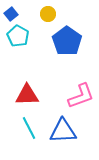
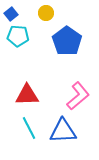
yellow circle: moved 2 px left, 1 px up
cyan pentagon: rotated 25 degrees counterclockwise
pink L-shape: moved 3 px left; rotated 20 degrees counterclockwise
